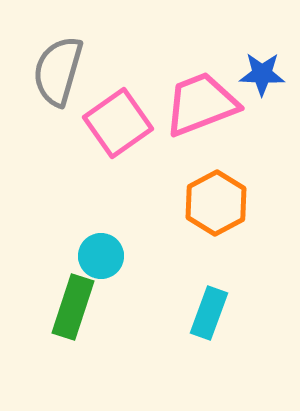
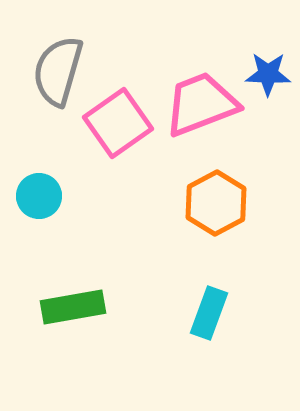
blue star: moved 6 px right
cyan circle: moved 62 px left, 60 px up
green rectangle: rotated 62 degrees clockwise
